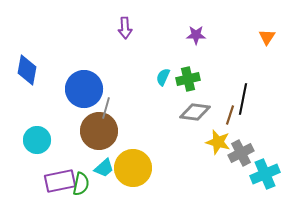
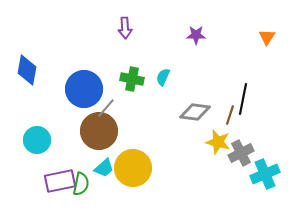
green cross: moved 56 px left; rotated 25 degrees clockwise
gray line: rotated 25 degrees clockwise
